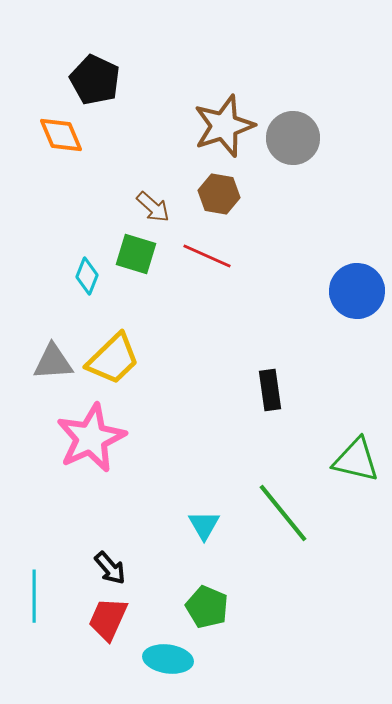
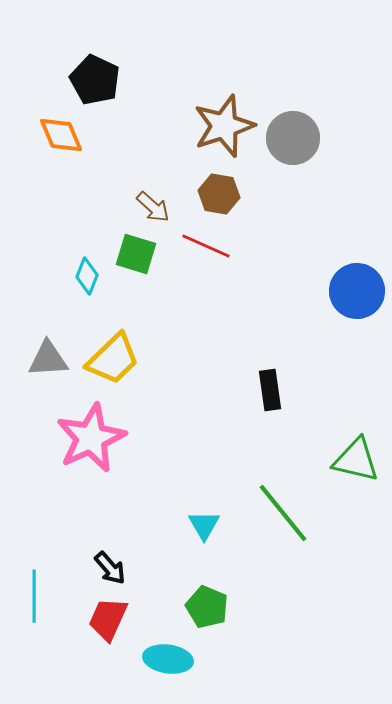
red line: moved 1 px left, 10 px up
gray triangle: moved 5 px left, 3 px up
